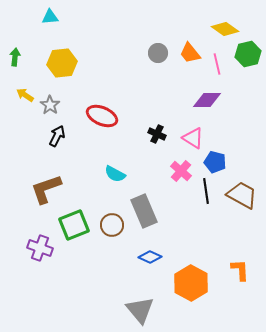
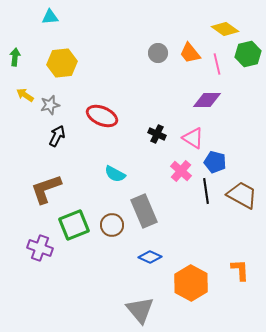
gray star: rotated 24 degrees clockwise
